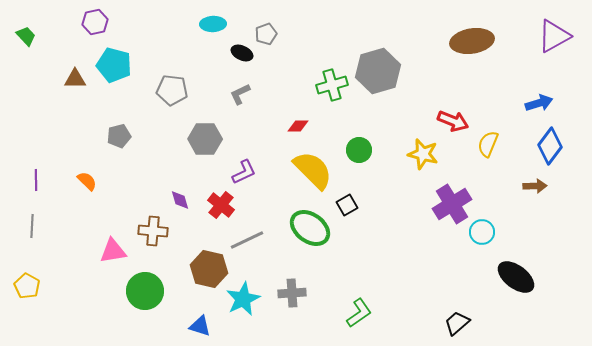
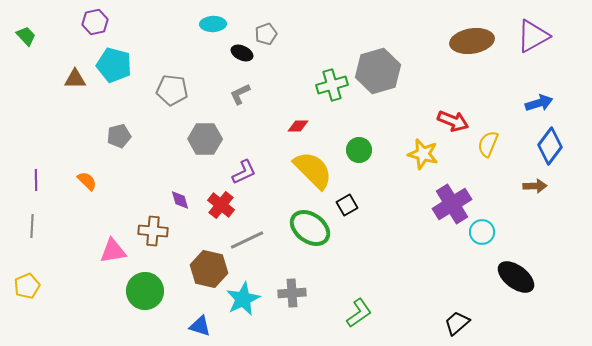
purple triangle at (554, 36): moved 21 px left
yellow pentagon at (27, 286): rotated 20 degrees clockwise
